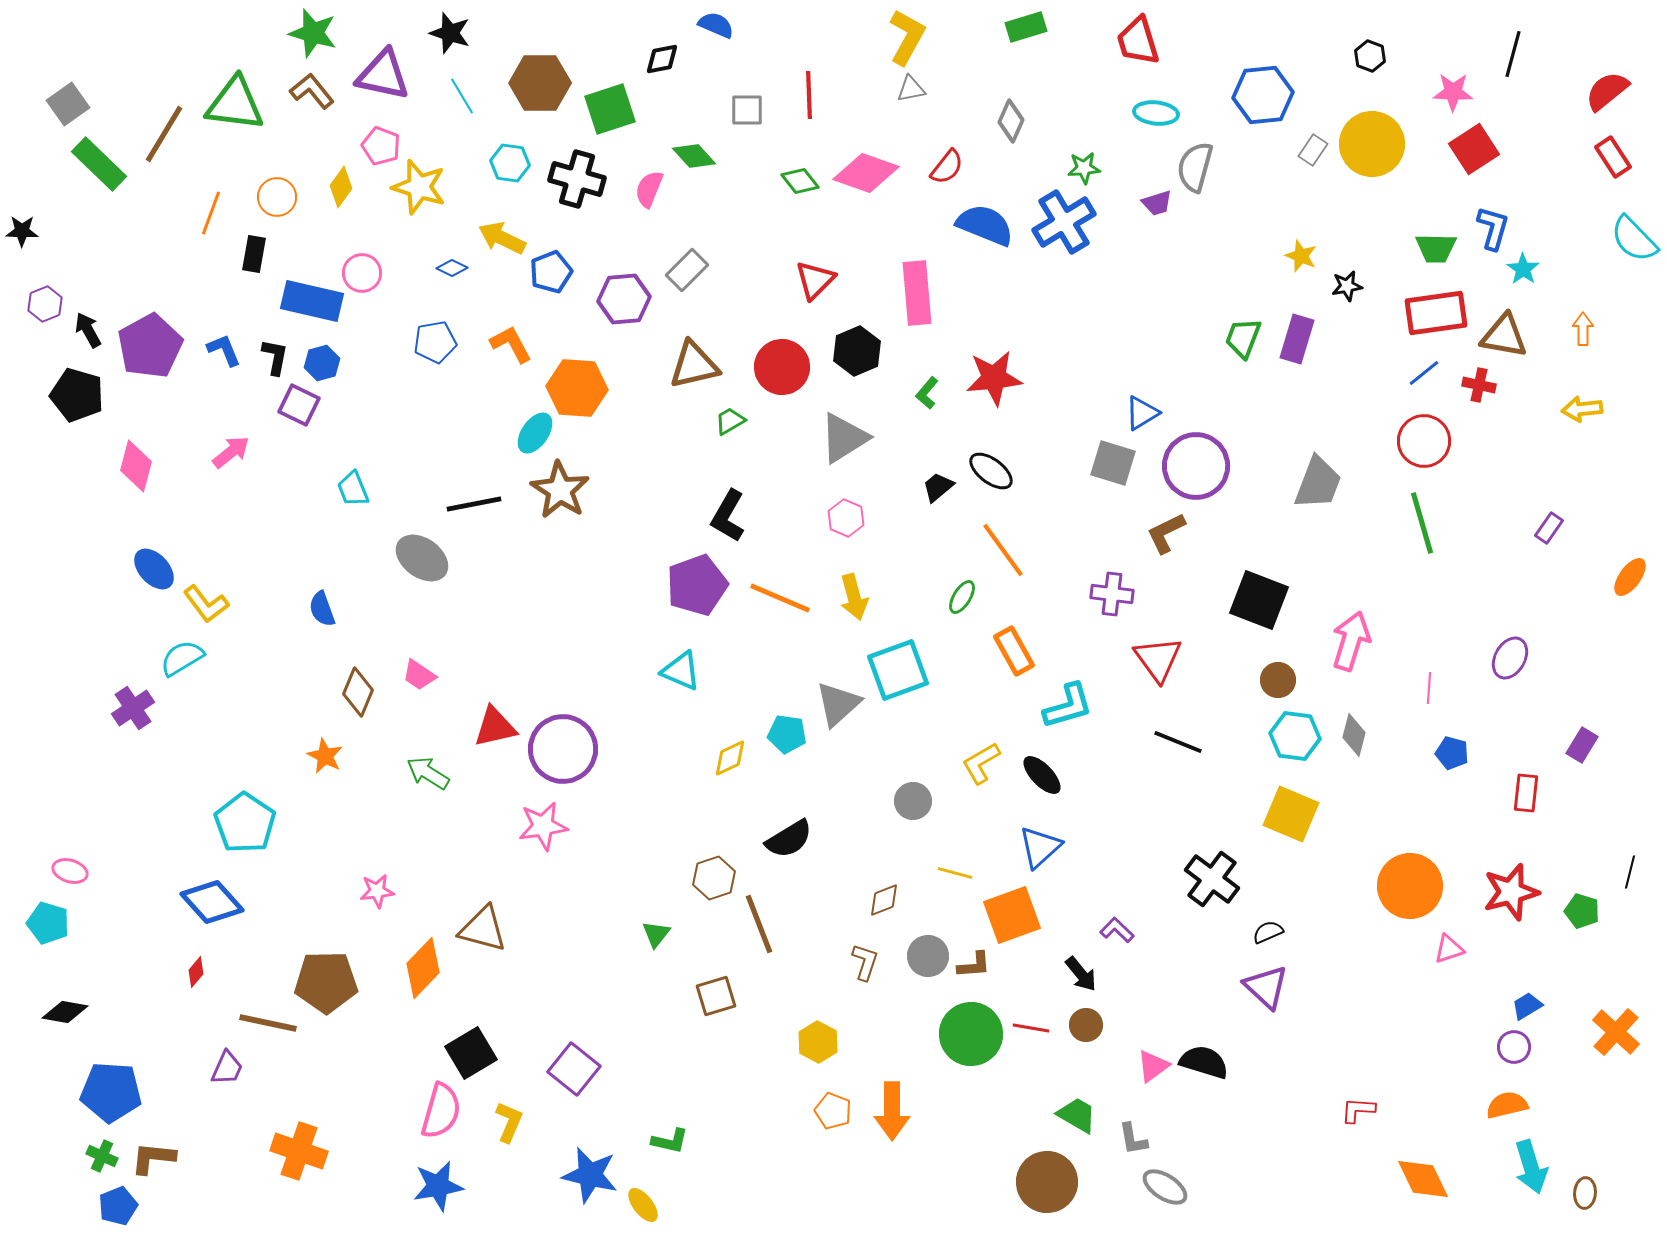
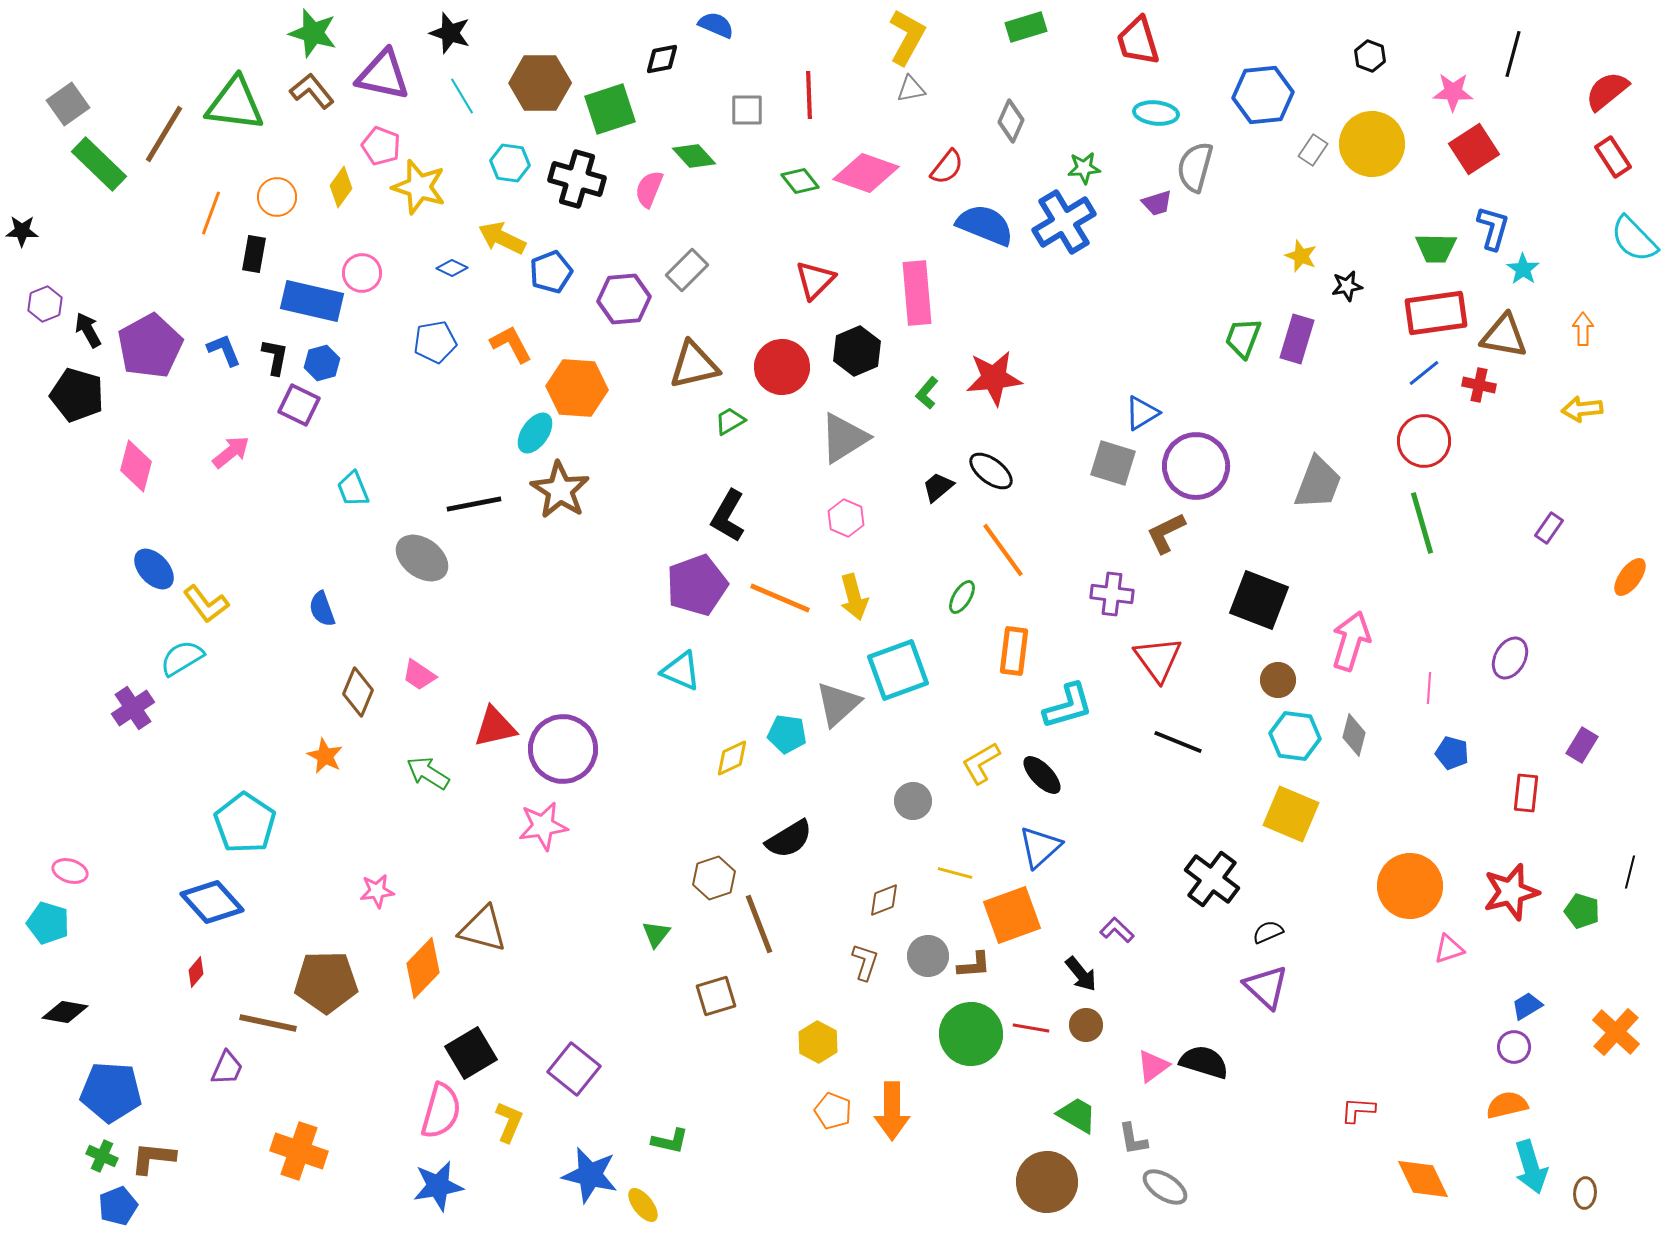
orange rectangle at (1014, 651): rotated 36 degrees clockwise
yellow diamond at (730, 758): moved 2 px right
